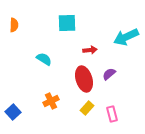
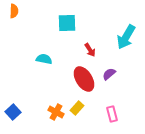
orange semicircle: moved 14 px up
cyan arrow: rotated 35 degrees counterclockwise
red arrow: rotated 64 degrees clockwise
cyan semicircle: rotated 21 degrees counterclockwise
red ellipse: rotated 15 degrees counterclockwise
orange cross: moved 5 px right, 11 px down; rotated 35 degrees counterclockwise
yellow rectangle: moved 10 px left
